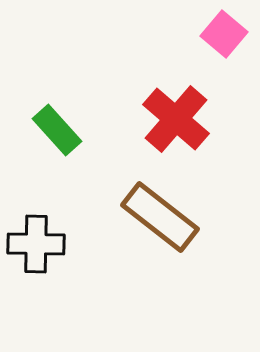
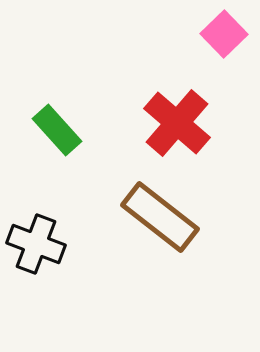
pink square: rotated 6 degrees clockwise
red cross: moved 1 px right, 4 px down
black cross: rotated 20 degrees clockwise
